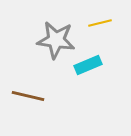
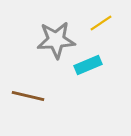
yellow line: moved 1 px right; rotated 20 degrees counterclockwise
gray star: rotated 12 degrees counterclockwise
